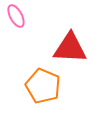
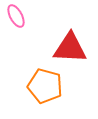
orange pentagon: moved 2 px right; rotated 8 degrees counterclockwise
